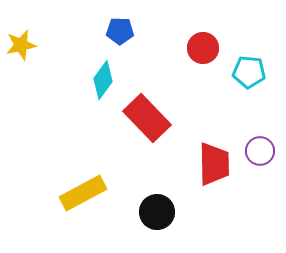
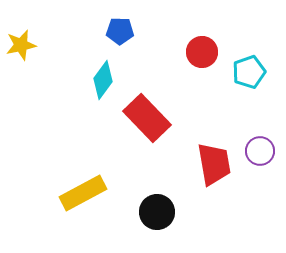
red circle: moved 1 px left, 4 px down
cyan pentagon: rotated 24 degrees counterclockwise
red trapezoid: rotated 9 degrees counterclockwise
